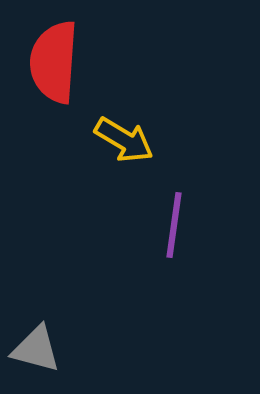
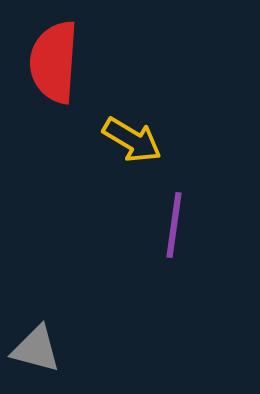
yellow arrow: moved 8 px right
